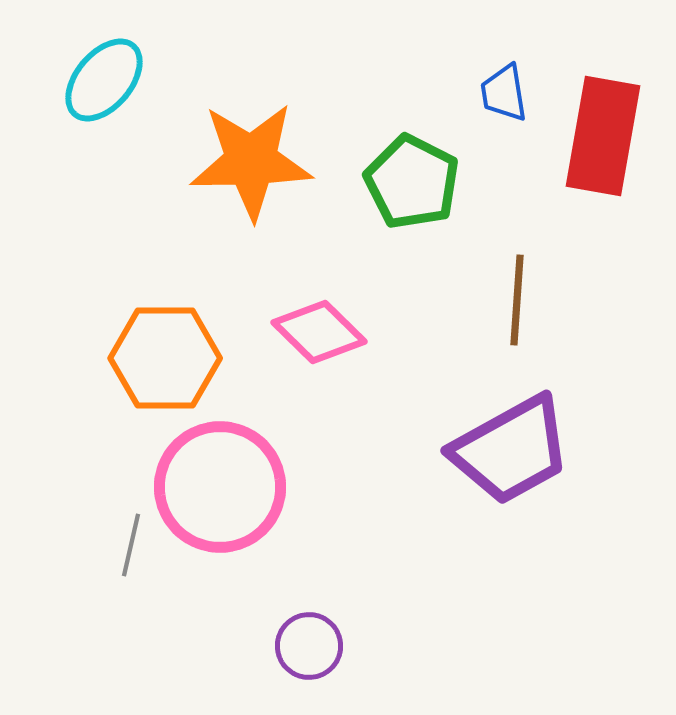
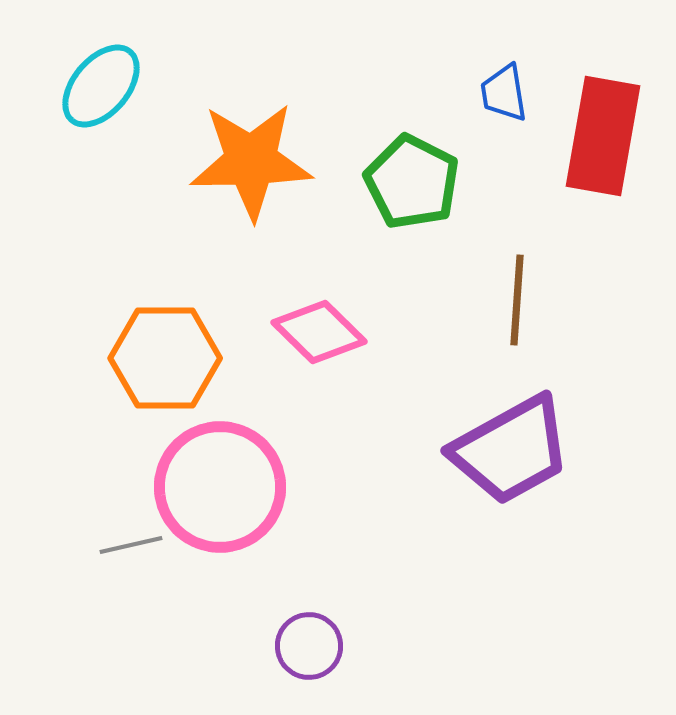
cyan ellipse: moved 3 px left, 6 px down
gray line: rotated 64 degrees clockwise
